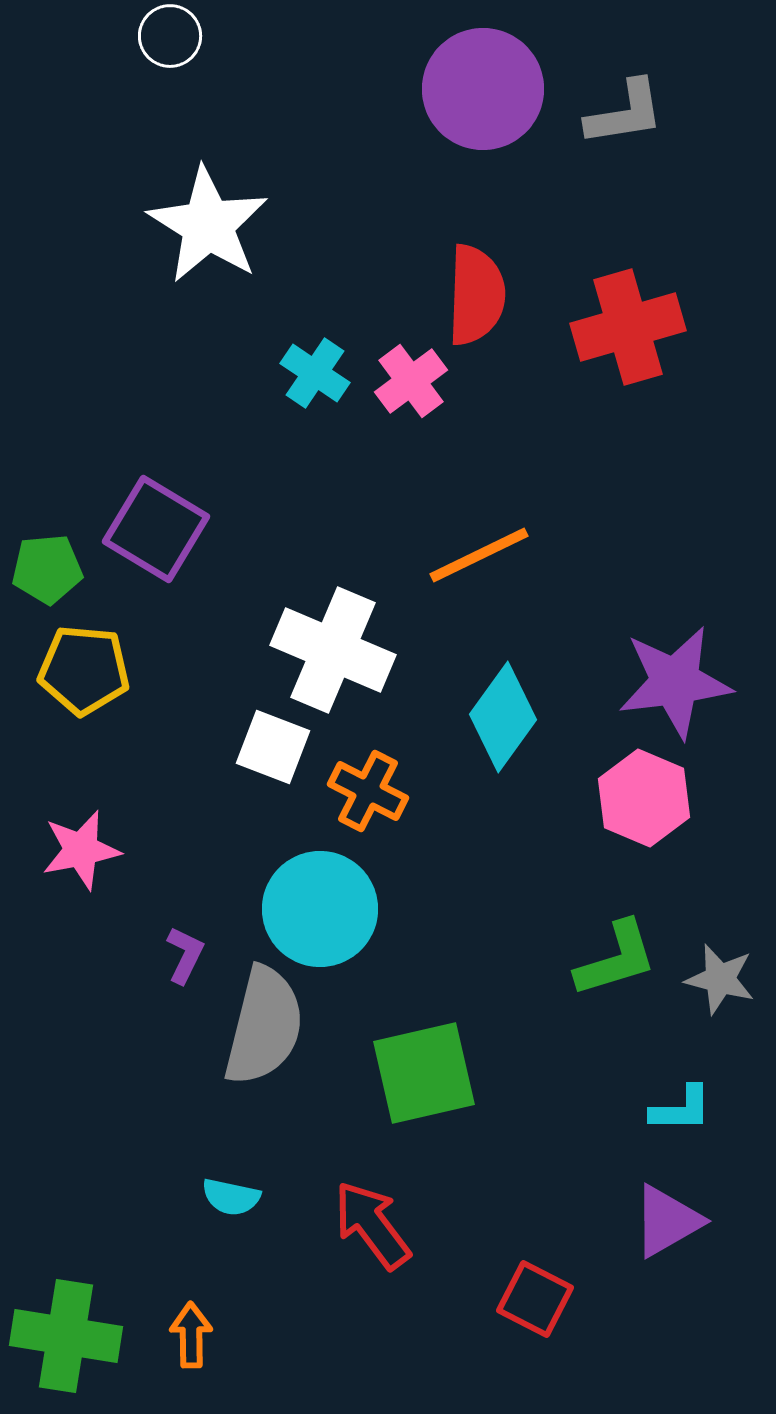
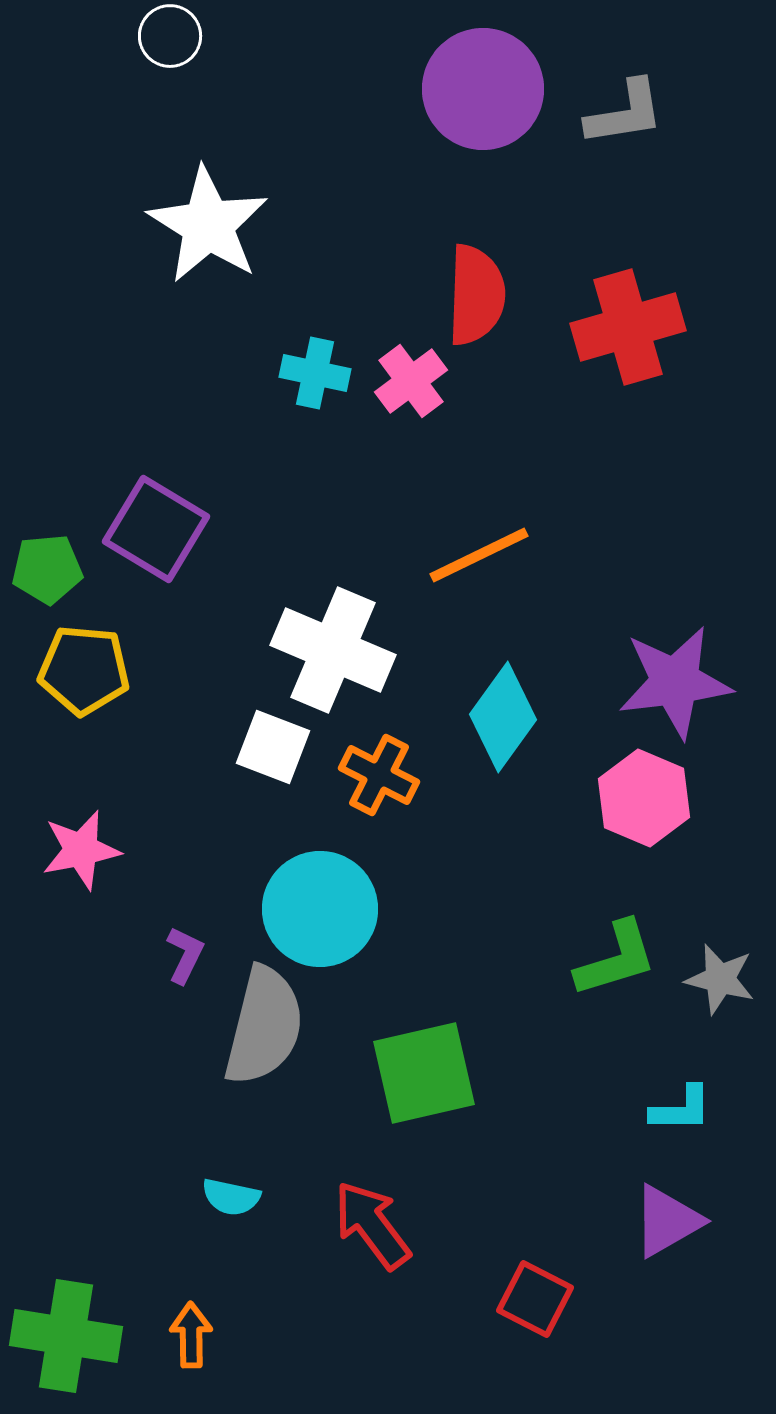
cyan cross: rotated 22 degrees counterclockwise
orange cross: moved 11 px right, 16 px up
